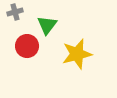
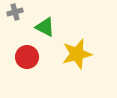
green triangle: moved 2 px left, 2 px down; rotated 40 degrees counterclockwise
red circle: moved 11 px down
